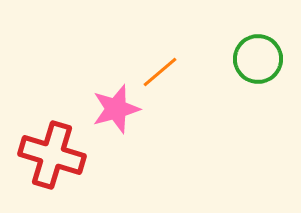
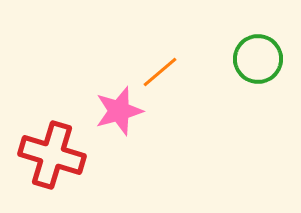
pink star: moved 3 px right, 2 px down
